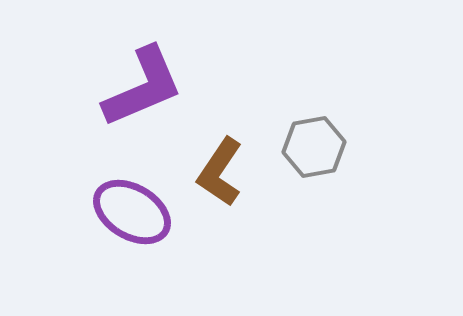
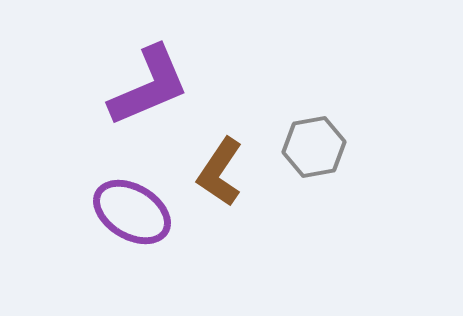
purple L-shape: moved 6 px right, 1 px up
